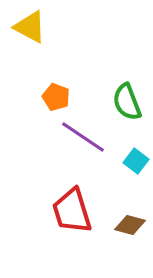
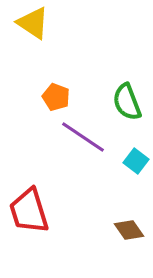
yellow triangle: moved 3 px right, 4 px up; rotated 6 degrees clockwise
red trapezoid: moved 43 px left
brown diamond: moved 1 px left, 5 px down; rotated 40 degrees clockwise
